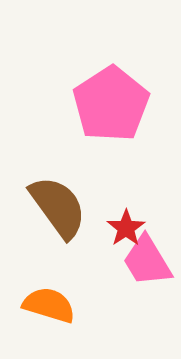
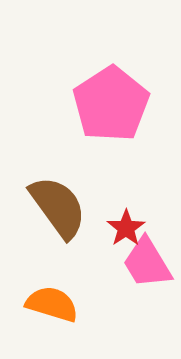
pink trapezoid: moved 2 px down
orange semicircle: moved 3 px right, 1 px up
